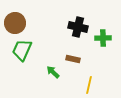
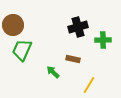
brown circle: moved 2 px left, 2 px down
black cross: rotated 30 degrees counterclockwise
green cross: moved 2 px down
yellow line: rotated 18 degrees clockwise
